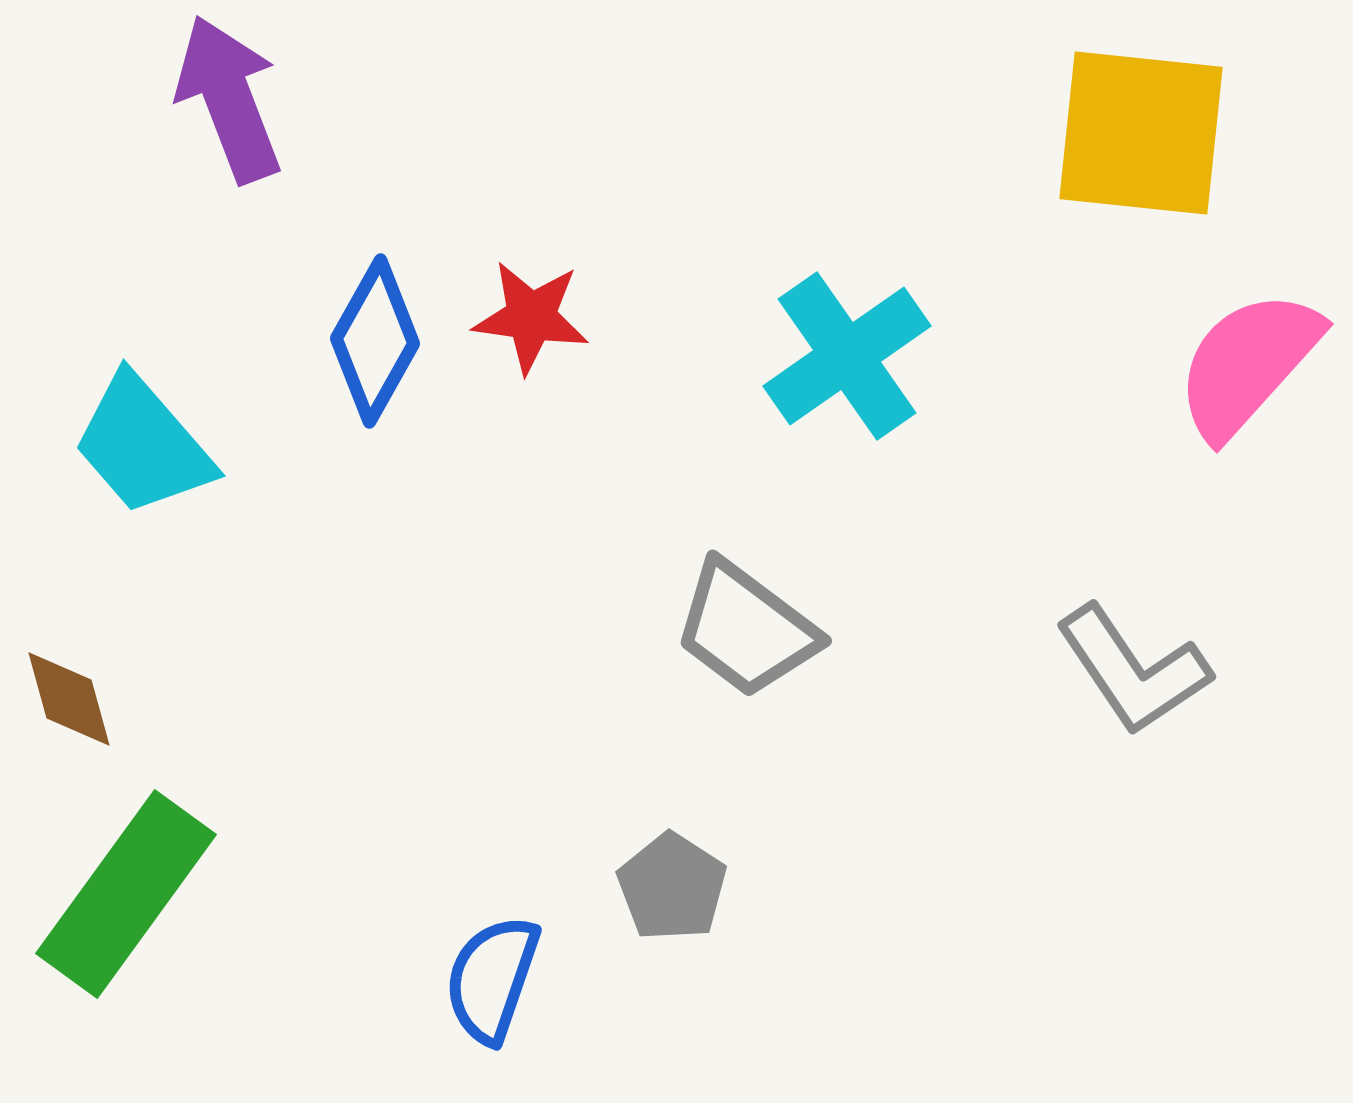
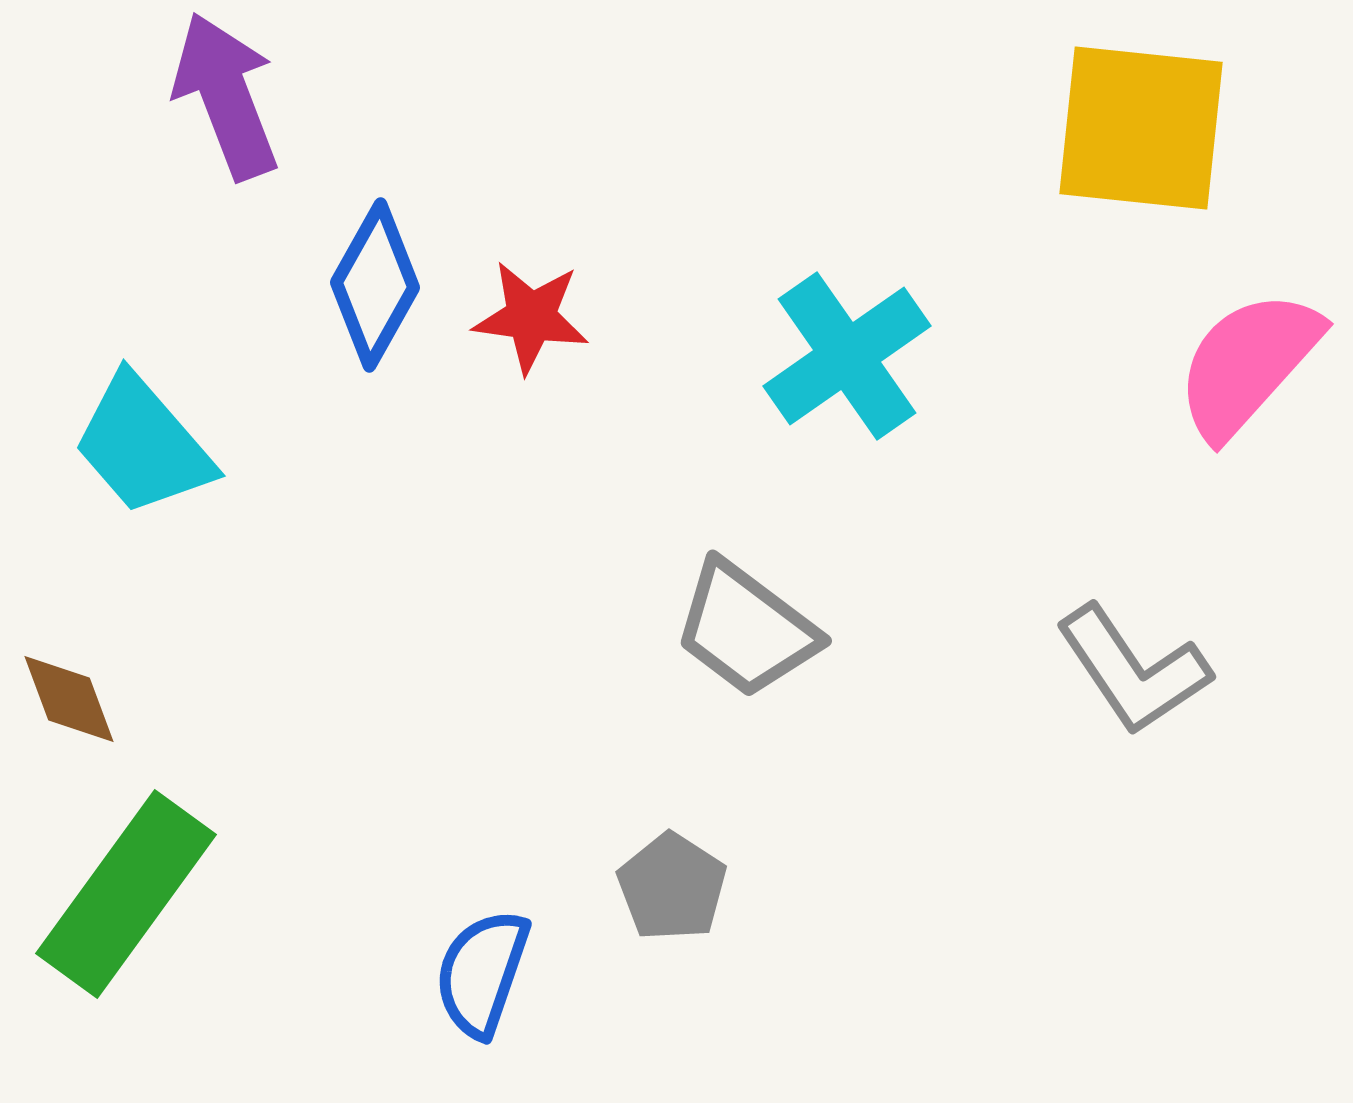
purple arrow: moved 3 px left, 3 px up
yellow square: moved 5 px up
blue diamond: moved 56 px up
brown diamond: rotated 5 degrees counterclockwise
blue semicircle: moved 10 px left, 6 px up
